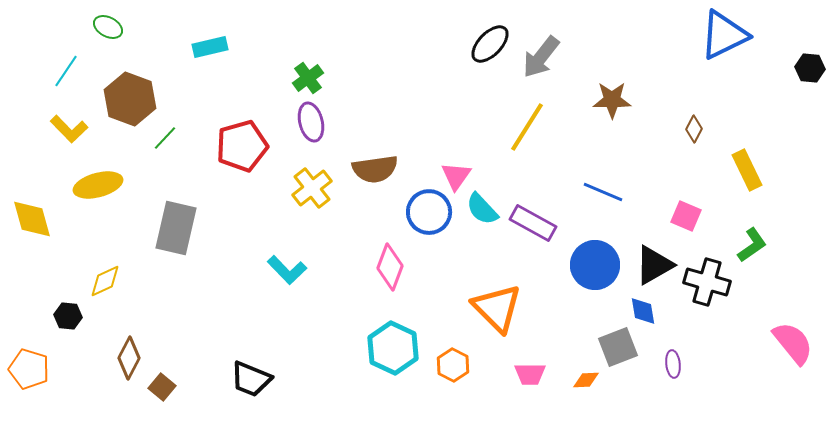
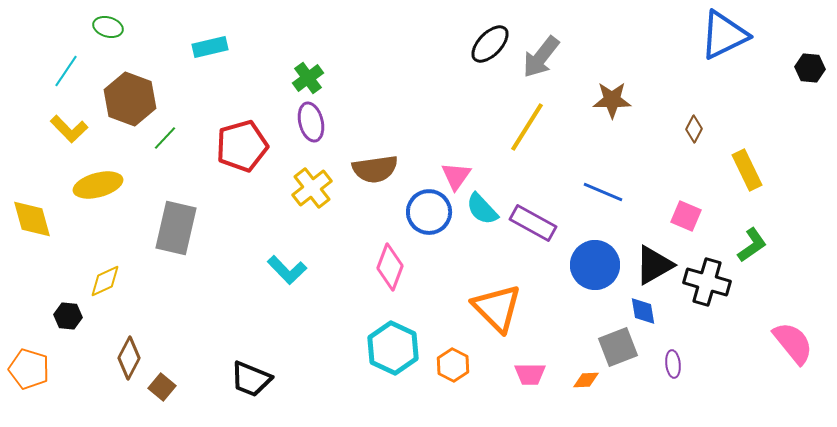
green ellipse at (108, 27): rotated 12 degrees counterclockwise
